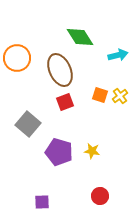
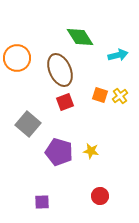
yellow star: moved 1 px left
